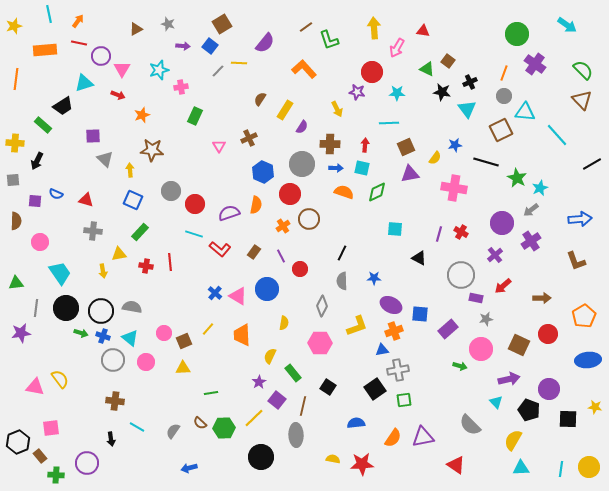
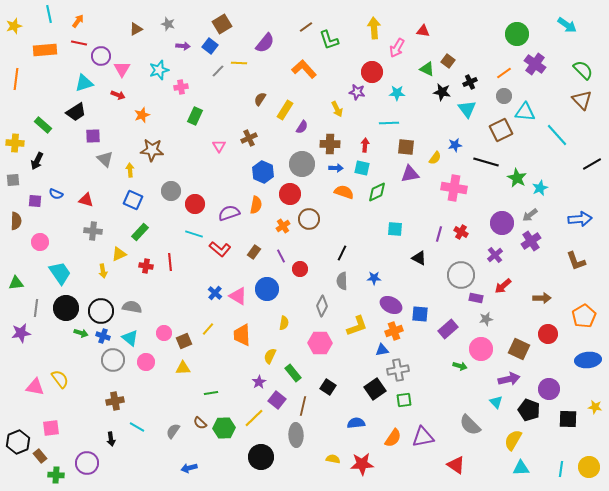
orange line at (504, 73): rotated 35 degrees clockwise
black trapezoid at (63, 106): moved 13 px right, 6 px down
brown square at (406, 147): rotated 30 degrees clockwise
gray arrow at (531, 210): moved 1 px left, 5 px down
yellow triangle at (119, 254): rotated 14 degrees counterclockwise
brown square at (519, 345): moved 4 px down
brown cross at (115, 401): rotated 18 degrees counterclockwise
